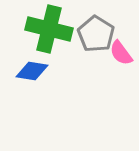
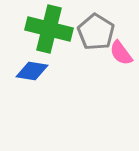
gray pentagon: moved 2 px up
